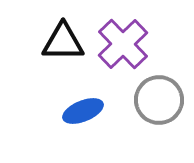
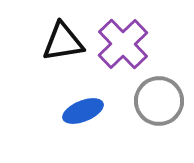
black triangle: rotated 9 degrees counterclockwise
gray circle: moved 1 px down
